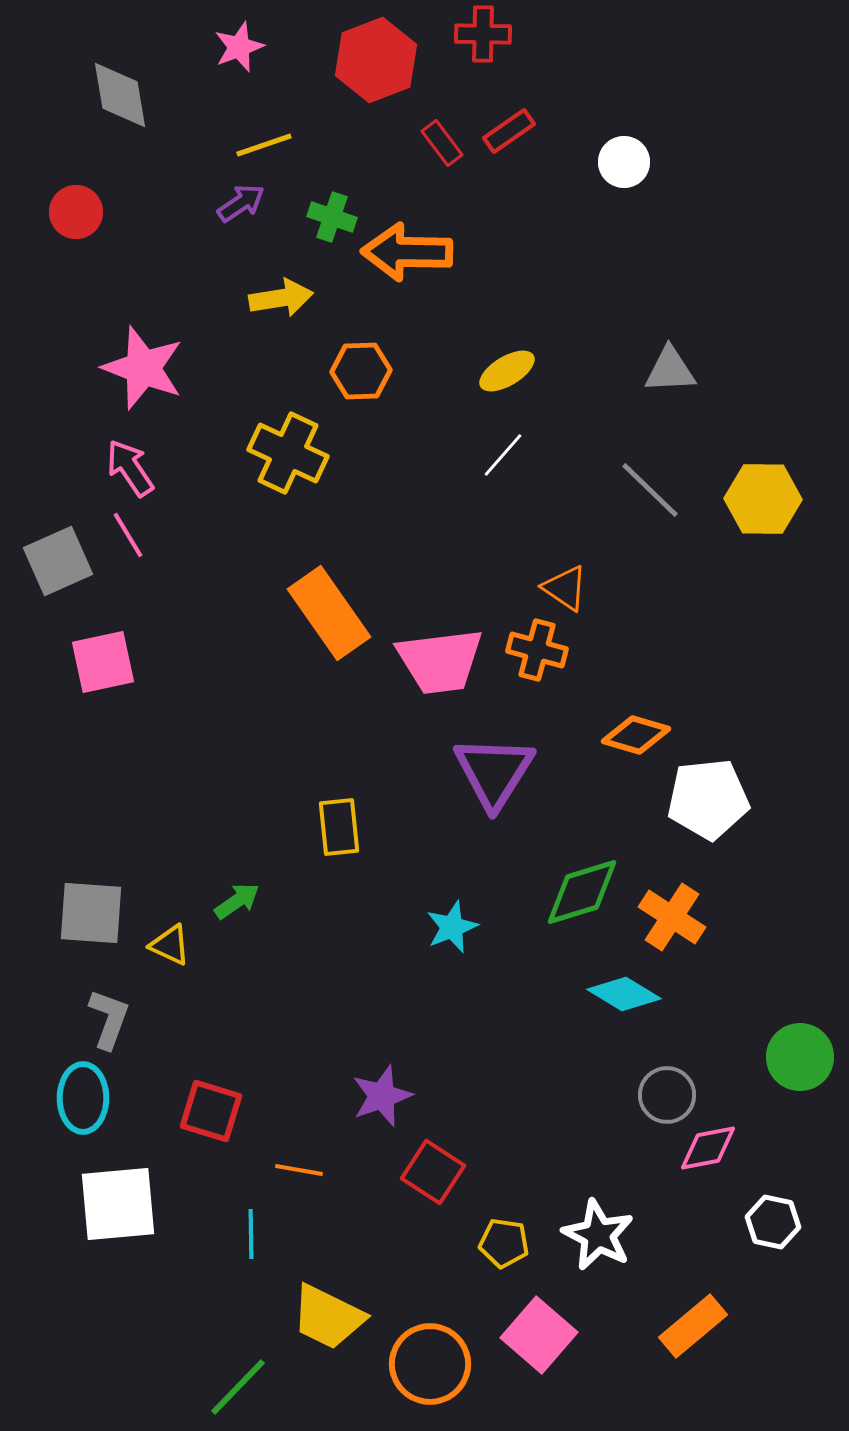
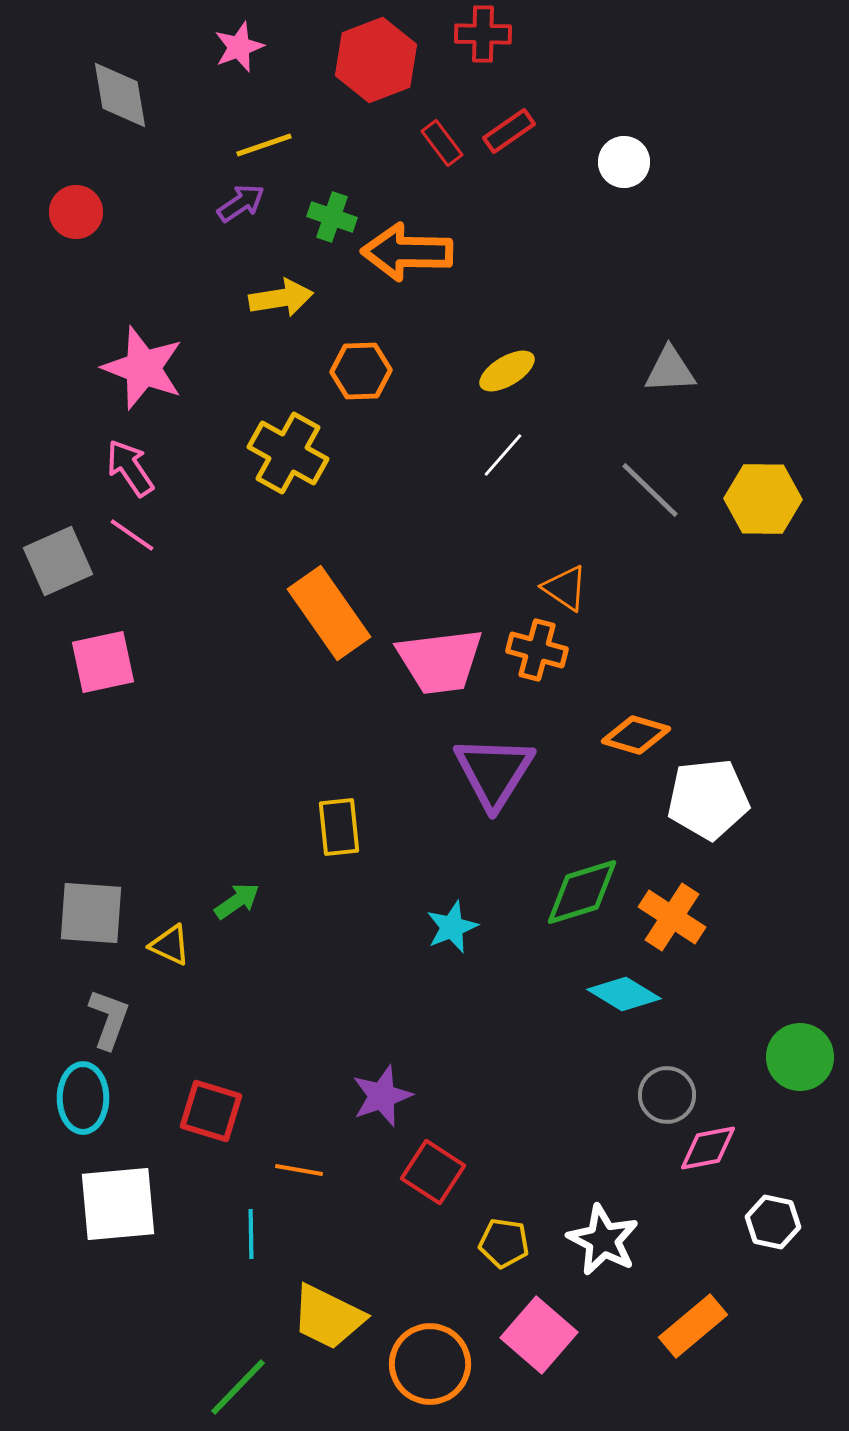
yellow cross at (288, 453): rotated 4 degrees clockwise
pink line at (128, 535): moved 4 px right; rotated 24 degrees counterclockwise
white star at (598, 1235): moved 5 px right, 5 px down
